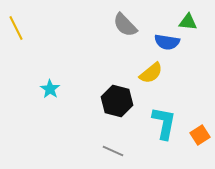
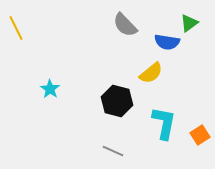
green triangle: moved 1 px right, 1 px down; rotated 42 degrees counterclockwise
